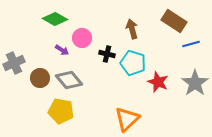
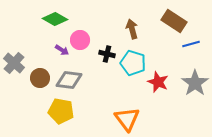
pink circle: moved 2 px left, 2 px down
gray cross: rotated 25 degrees counterclockwise
gray diamond: rotated 44 degrees counterclockwise
orange triangle: rotated 24 degrees counterclockwise
